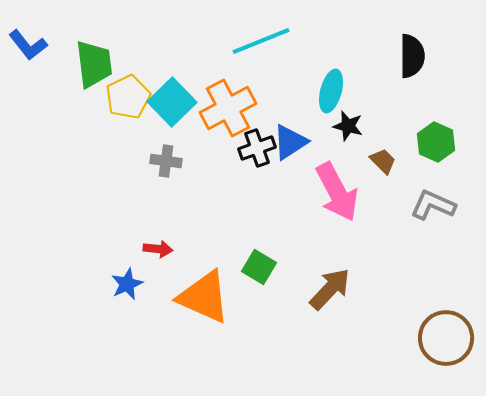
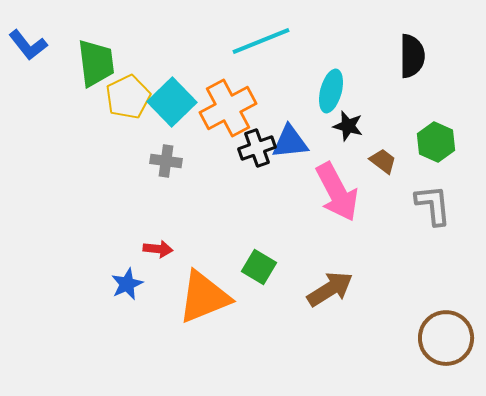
green trapezoid: moved 2 px right, 1 px up
blue triangle: rotated 27 degrees clockwise
brown trapezoid: rotated 8 degrees counterclockwise
gray L-shape: rotated 60 degrees clockwise
brown arrow: rotated 15 degrees clockwise
orange triangle: rotated 46 degrees counterclockwise
